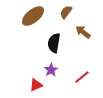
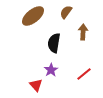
brown arrow: rotated 56 degrees clockwise
red line: moved 2 px right, 3 px up
red triangle: rotated 48 degrees counterclockwise
